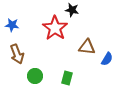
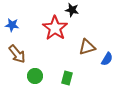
brown triangle: rotated 24 degrees counterclockwise
brown arrow: rotated 18 degrees counterclockwise
